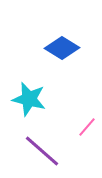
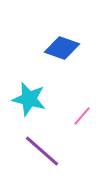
blue diamond: rotated 12 degrees counterclockwise
pink line: moved 5 px left, 11 px up
